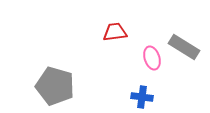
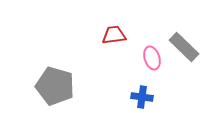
red trapezoid: moved 1 px left, 3 px down
gray rectangle: rotated 12 degrees clockwise
